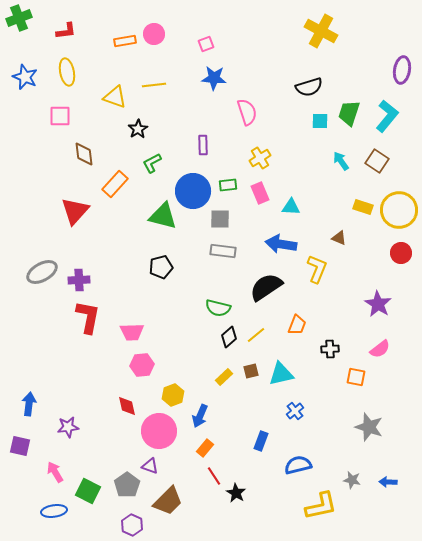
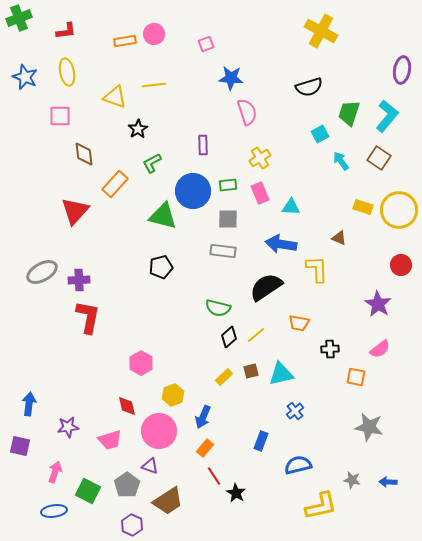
blue star at (214, 78): moved 17 px right
cyan square at (320, 121): moved 13 px down; rotated 30 degrees counterclockwise
brown square at (377, 161): moved 2 px right, 3 px up
gray square at (220, 219): moved 8 px right
red circle at (401, 253): moved 12 px down
yellow L-shape at (317, 269): rotated 24 degrees counterclockwise
orange trapezoid at (297, 325): moved 2 px right, 2 px up; rotated 80 degrees clockwise
pink trapezoid at (132, 332): moved 22 px left, 108 px down; rotated 15 degrees counterclockwise
pink hexagon at (142, 365): moved 1 px left, 2 px up; rotated 25 degrees counterclockwise
blue arrow at (200, 416): moved 3 px right, 1 px down
gray star at (369, 427): rotated 8 degrees counterclockwise
pink arrow at (55, 472): rotated 50 degrees clockwise
brown trapezoid at (168, 501): rotated 12 degrees clockwise
